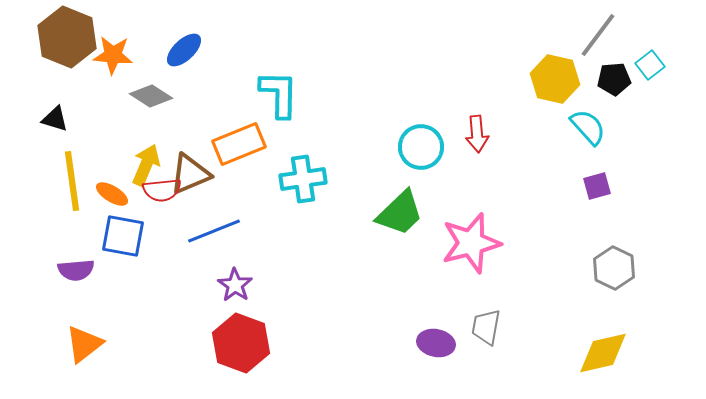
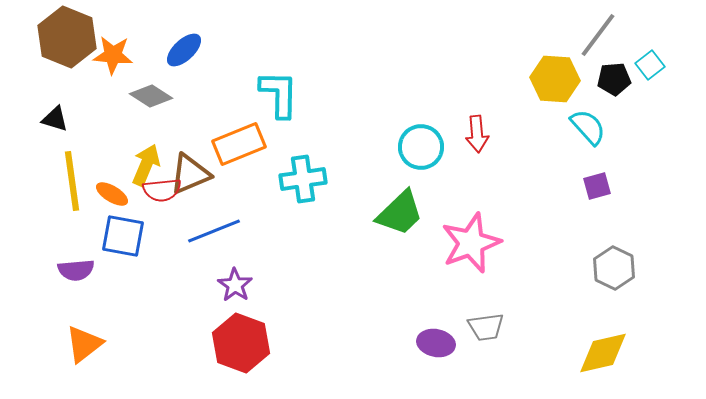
yellow hexagon: rotated 9 degrees counterclockwise
pink star: rotated 6 degrees counterclockwise
gray trapezoid: rotated 108 degrees counterclockwise
